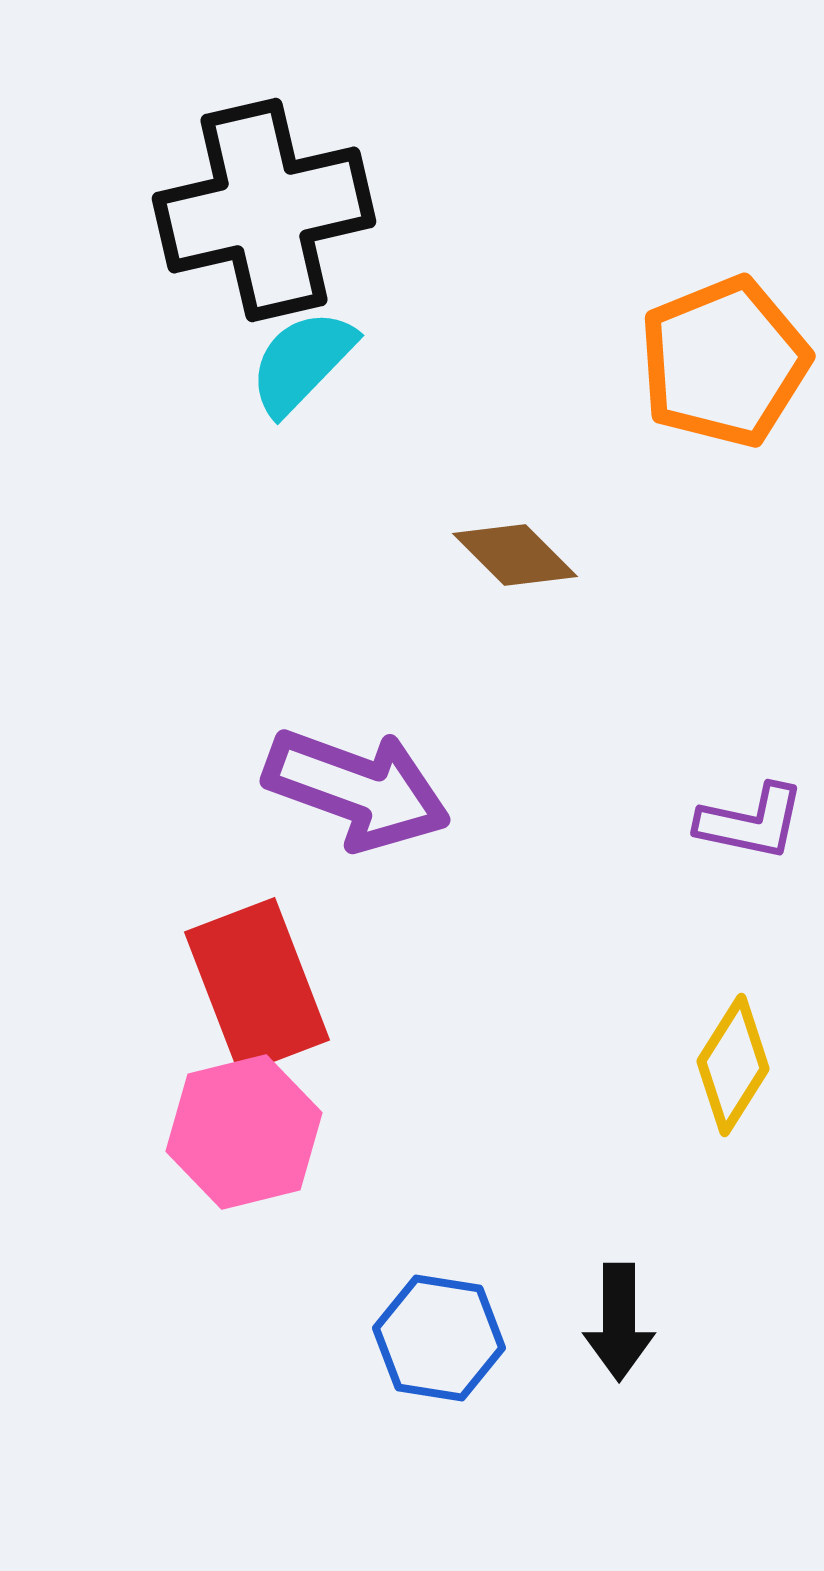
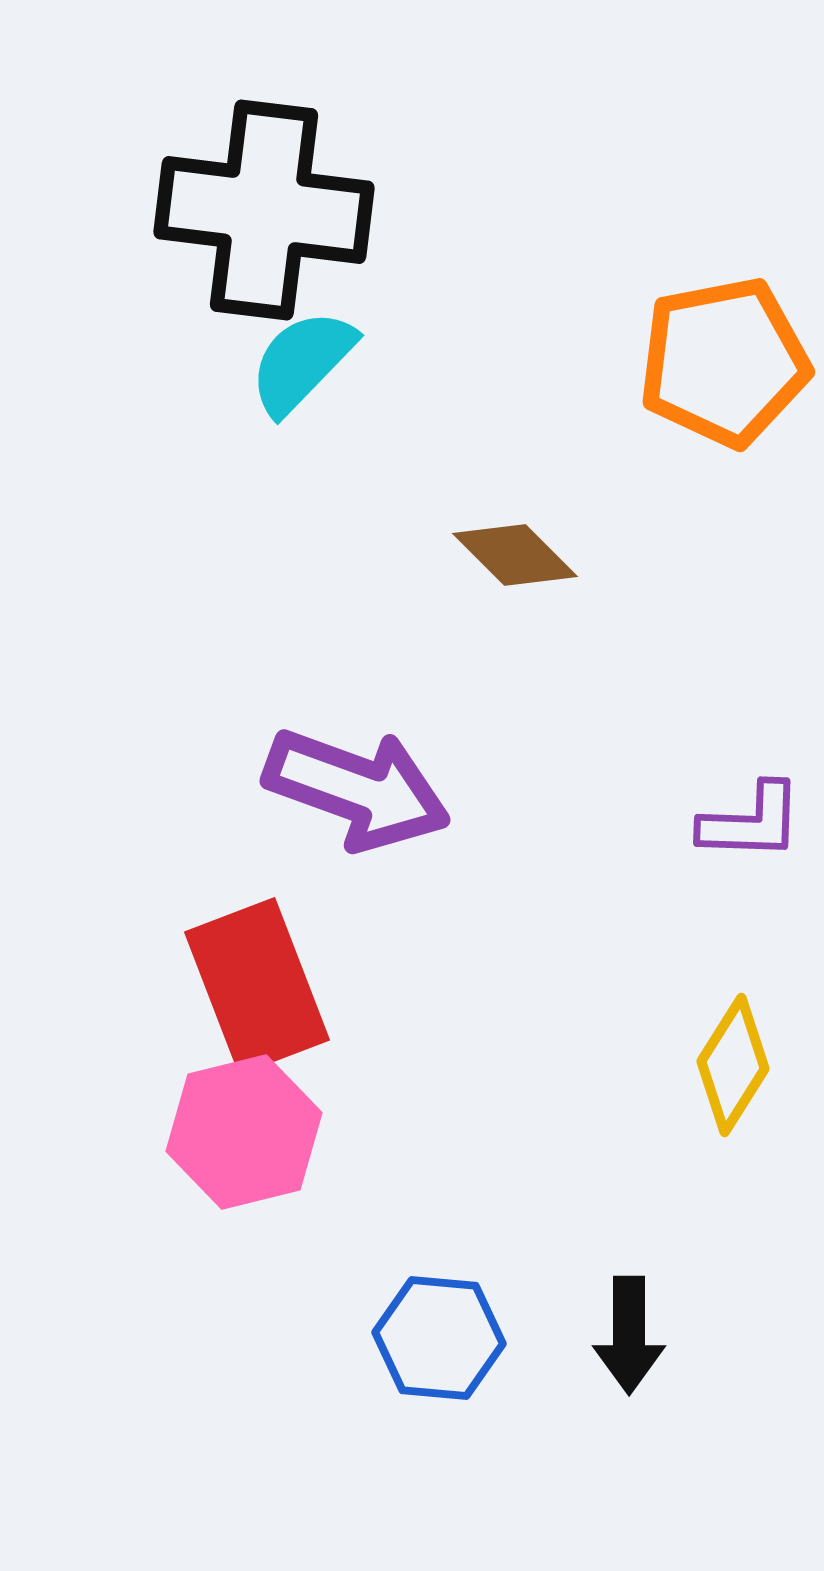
black cross: rotated 20 degrees clockwise
orange pentagon: rotated 11 degrees clockwise
purple L-shape: rotated 10 degrees counterclockwise
black arrow: moved 10 px right, 13 px down
blue hexagon: rotated 4 degrees counterclockwise
